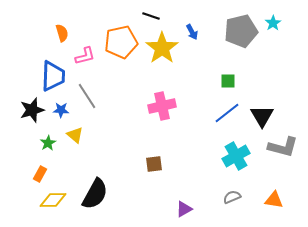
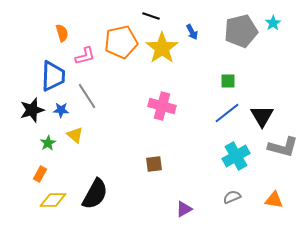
pink cross: rotated 28 degrees clockwise
